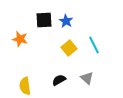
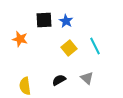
cyan line: moved 1 px right, 1 px down
